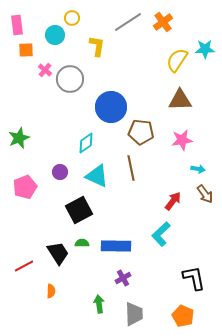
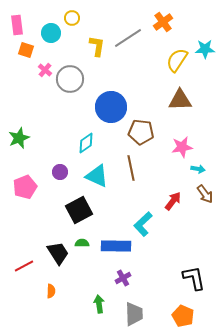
gray line: moved 16 px down
cyan circle: moved 4 px left, 2 px up
orange square: rotated 21 degrees clockwise
pink star: moved 7 px down
cyan L-shape: moved 18 px left, 10 px up
